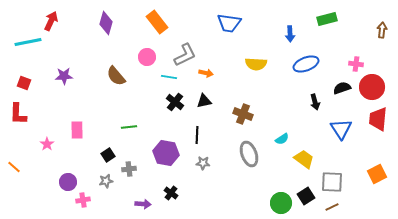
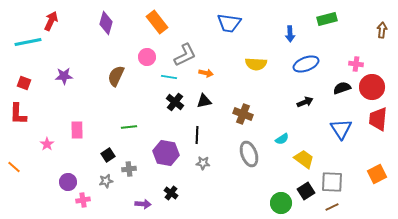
brown semicircle at (116, 76): rotated 65 degrees clockwise
black arrow at (315, 102): moved 10 px left; rotated 98 degrees counterclockwise
black square at (306, 196): moved 5 px up
